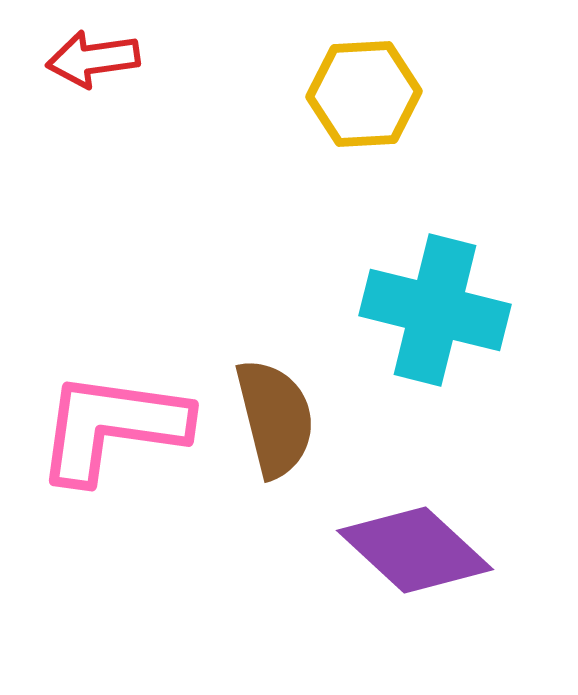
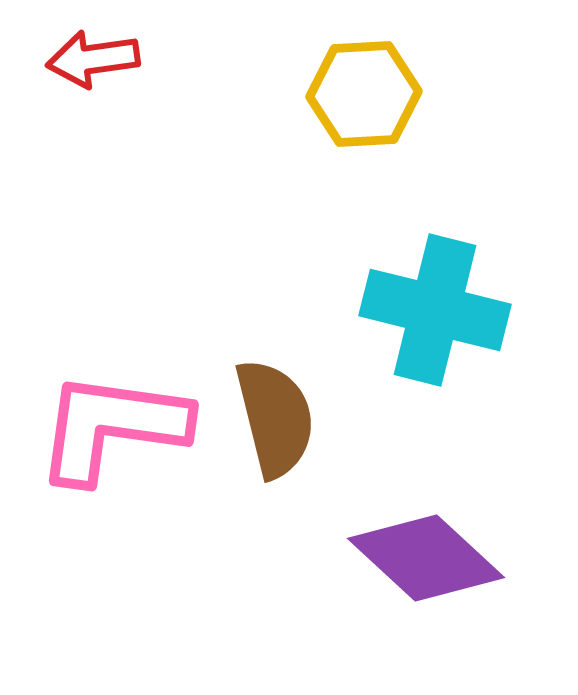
purple diamond: moved 11 px right, 8 px down
